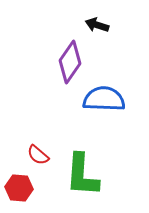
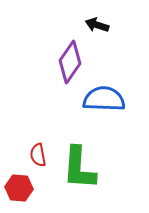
red semicircle: rotated 40 degrees clockwise
green L-shape: moved 3 px left, 7 px up
